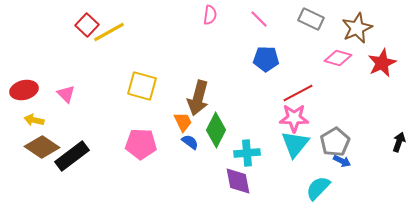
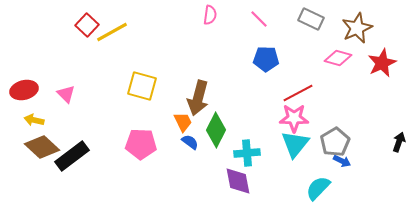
yellow line: moved 3 px right
brown diamond: rotated 8 degrees clockwise
